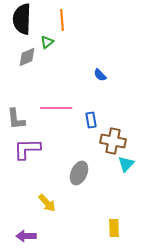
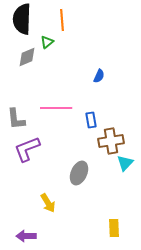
blue semicircle: moved 1 px left, 1 px down; rotated 112 degrees counterclockwise
brown cross: moved 2 px left; rotated 20 degrees counterclockwise
purple L-shape: rotated 20 degrees counterclockwise
cyan triangle: moved 1 px left, 1 px up
yellow arrow: moved 1 px right; rotated 12 degrees clockwise
